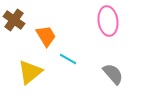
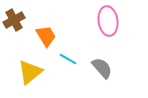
brown cross: rotated 25 degrees clockwise
gray semicircle: moved 11 px left, 6 px up
